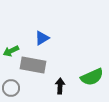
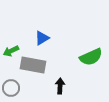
green semicircle: moved 1 px left, 20 px up
